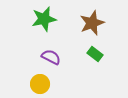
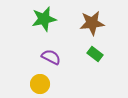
brown star: rotated 15 degrees clockwise
